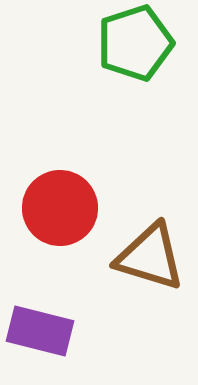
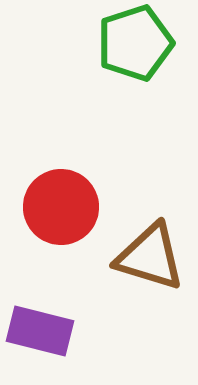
red circle: moved 1 px right, 1 px up
